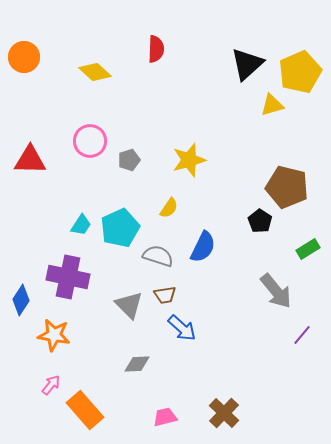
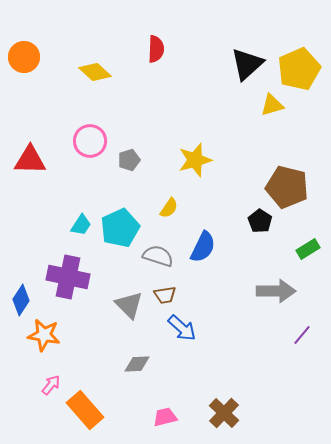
yellow pentagon: moved 1 px left, 3 px up
yellow star: moved 6 px right
gray arrow: rotated 51 degrees counterclockwise
orange star: moved 10 px left
